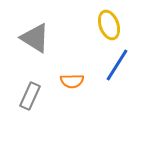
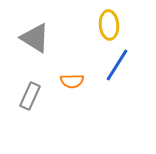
yellow ellipse: rotated 16 degrees clockwise
